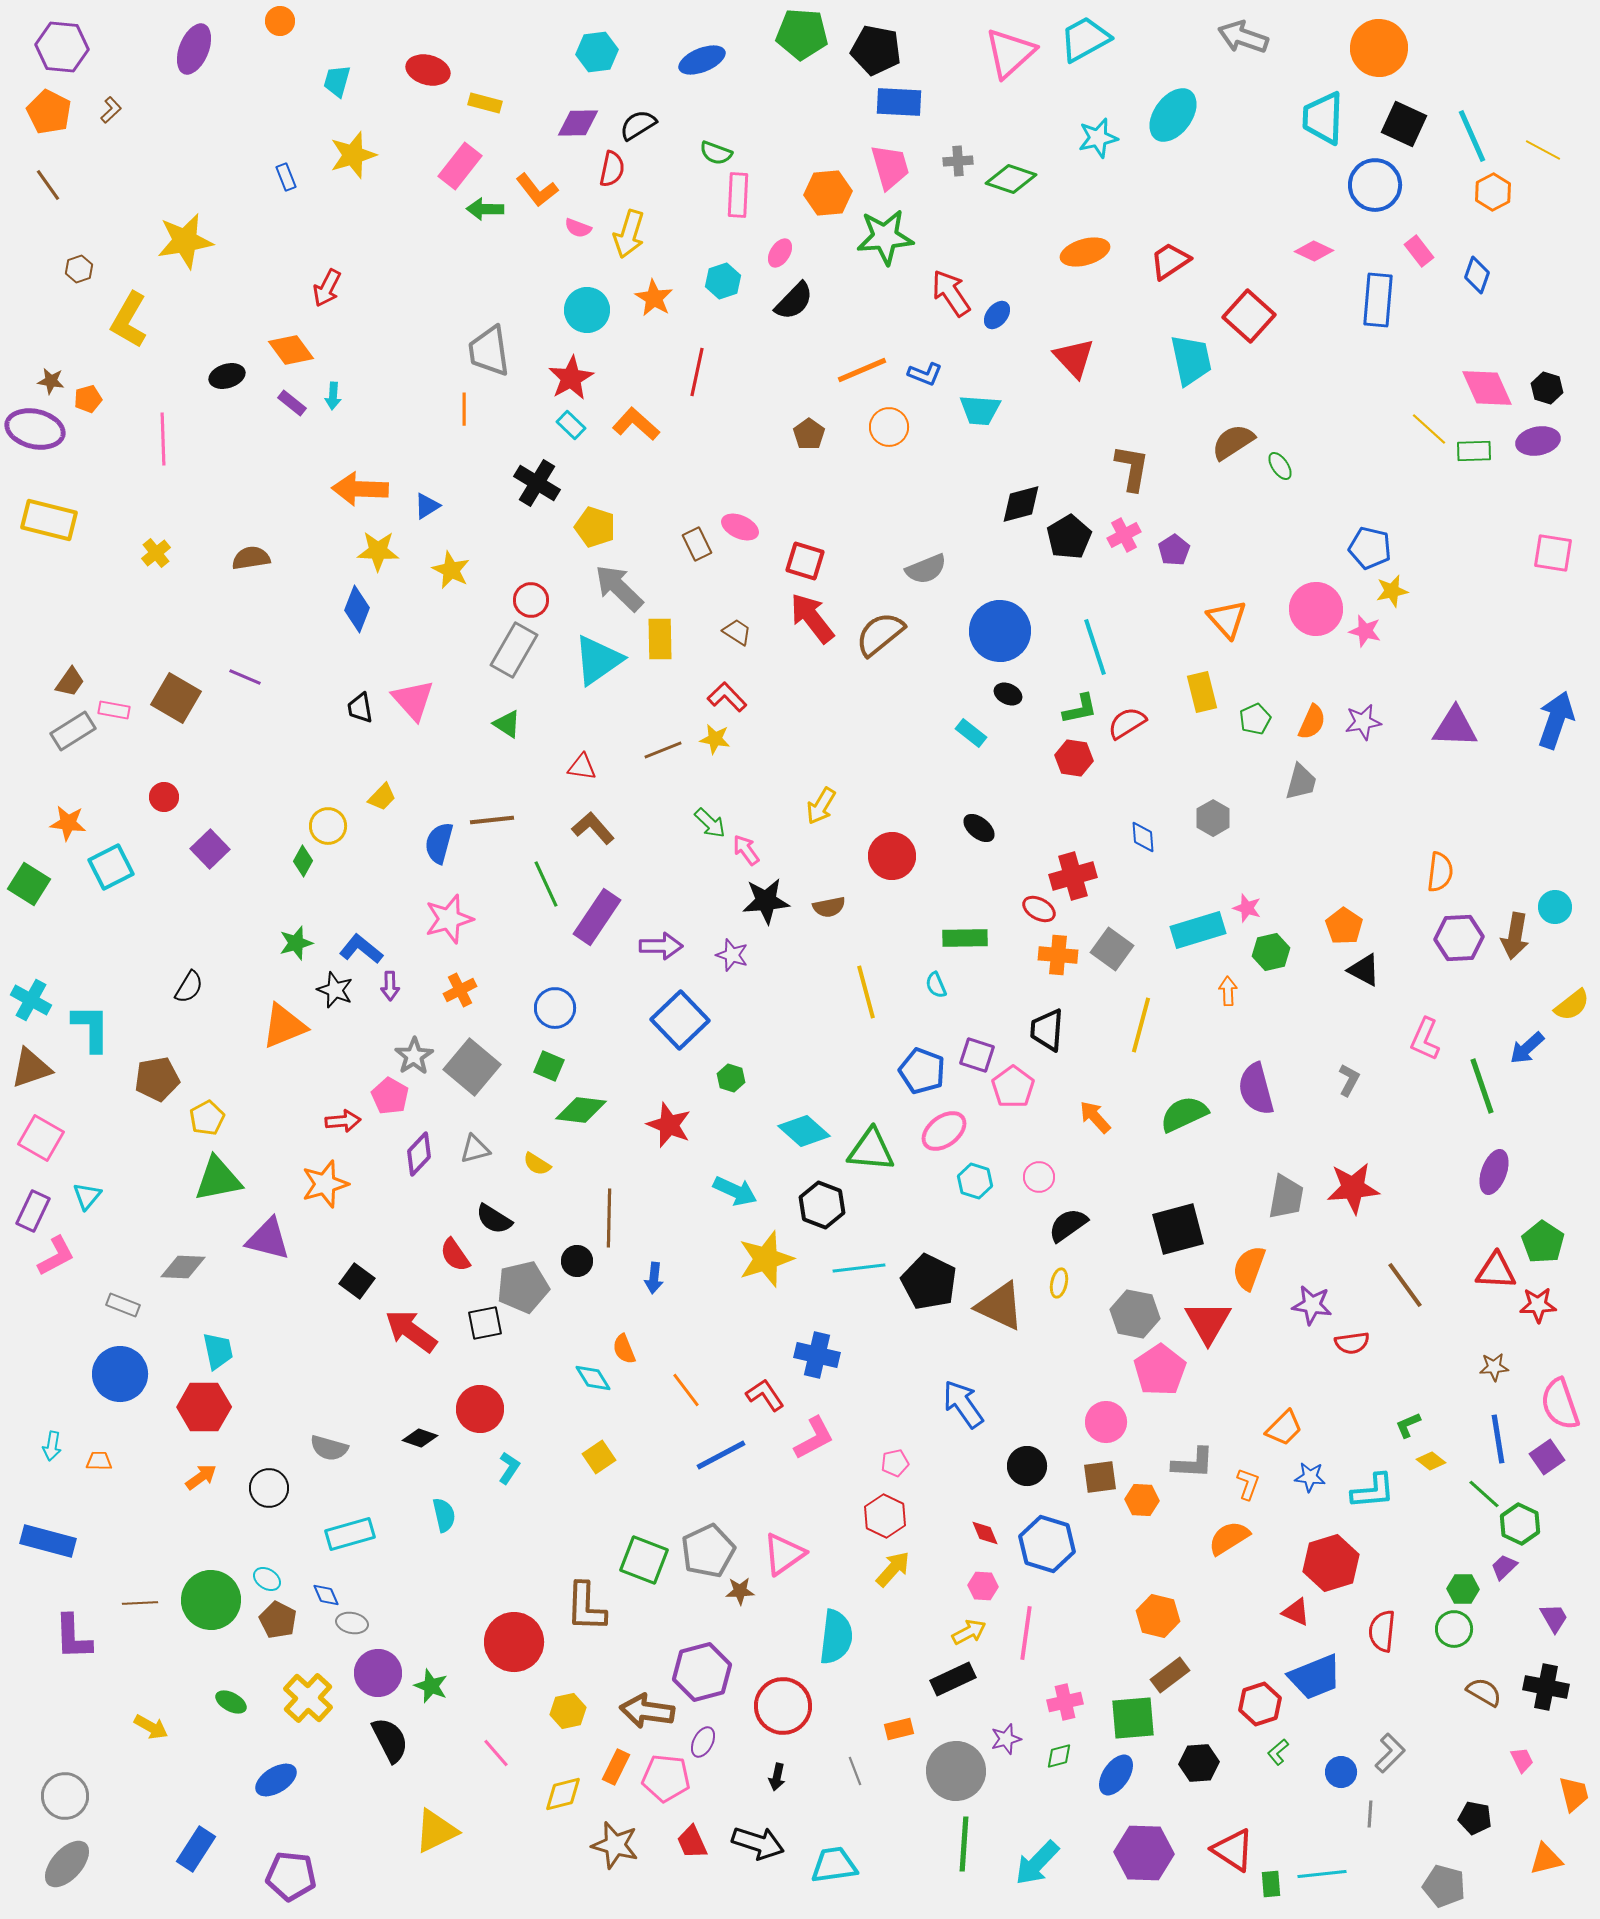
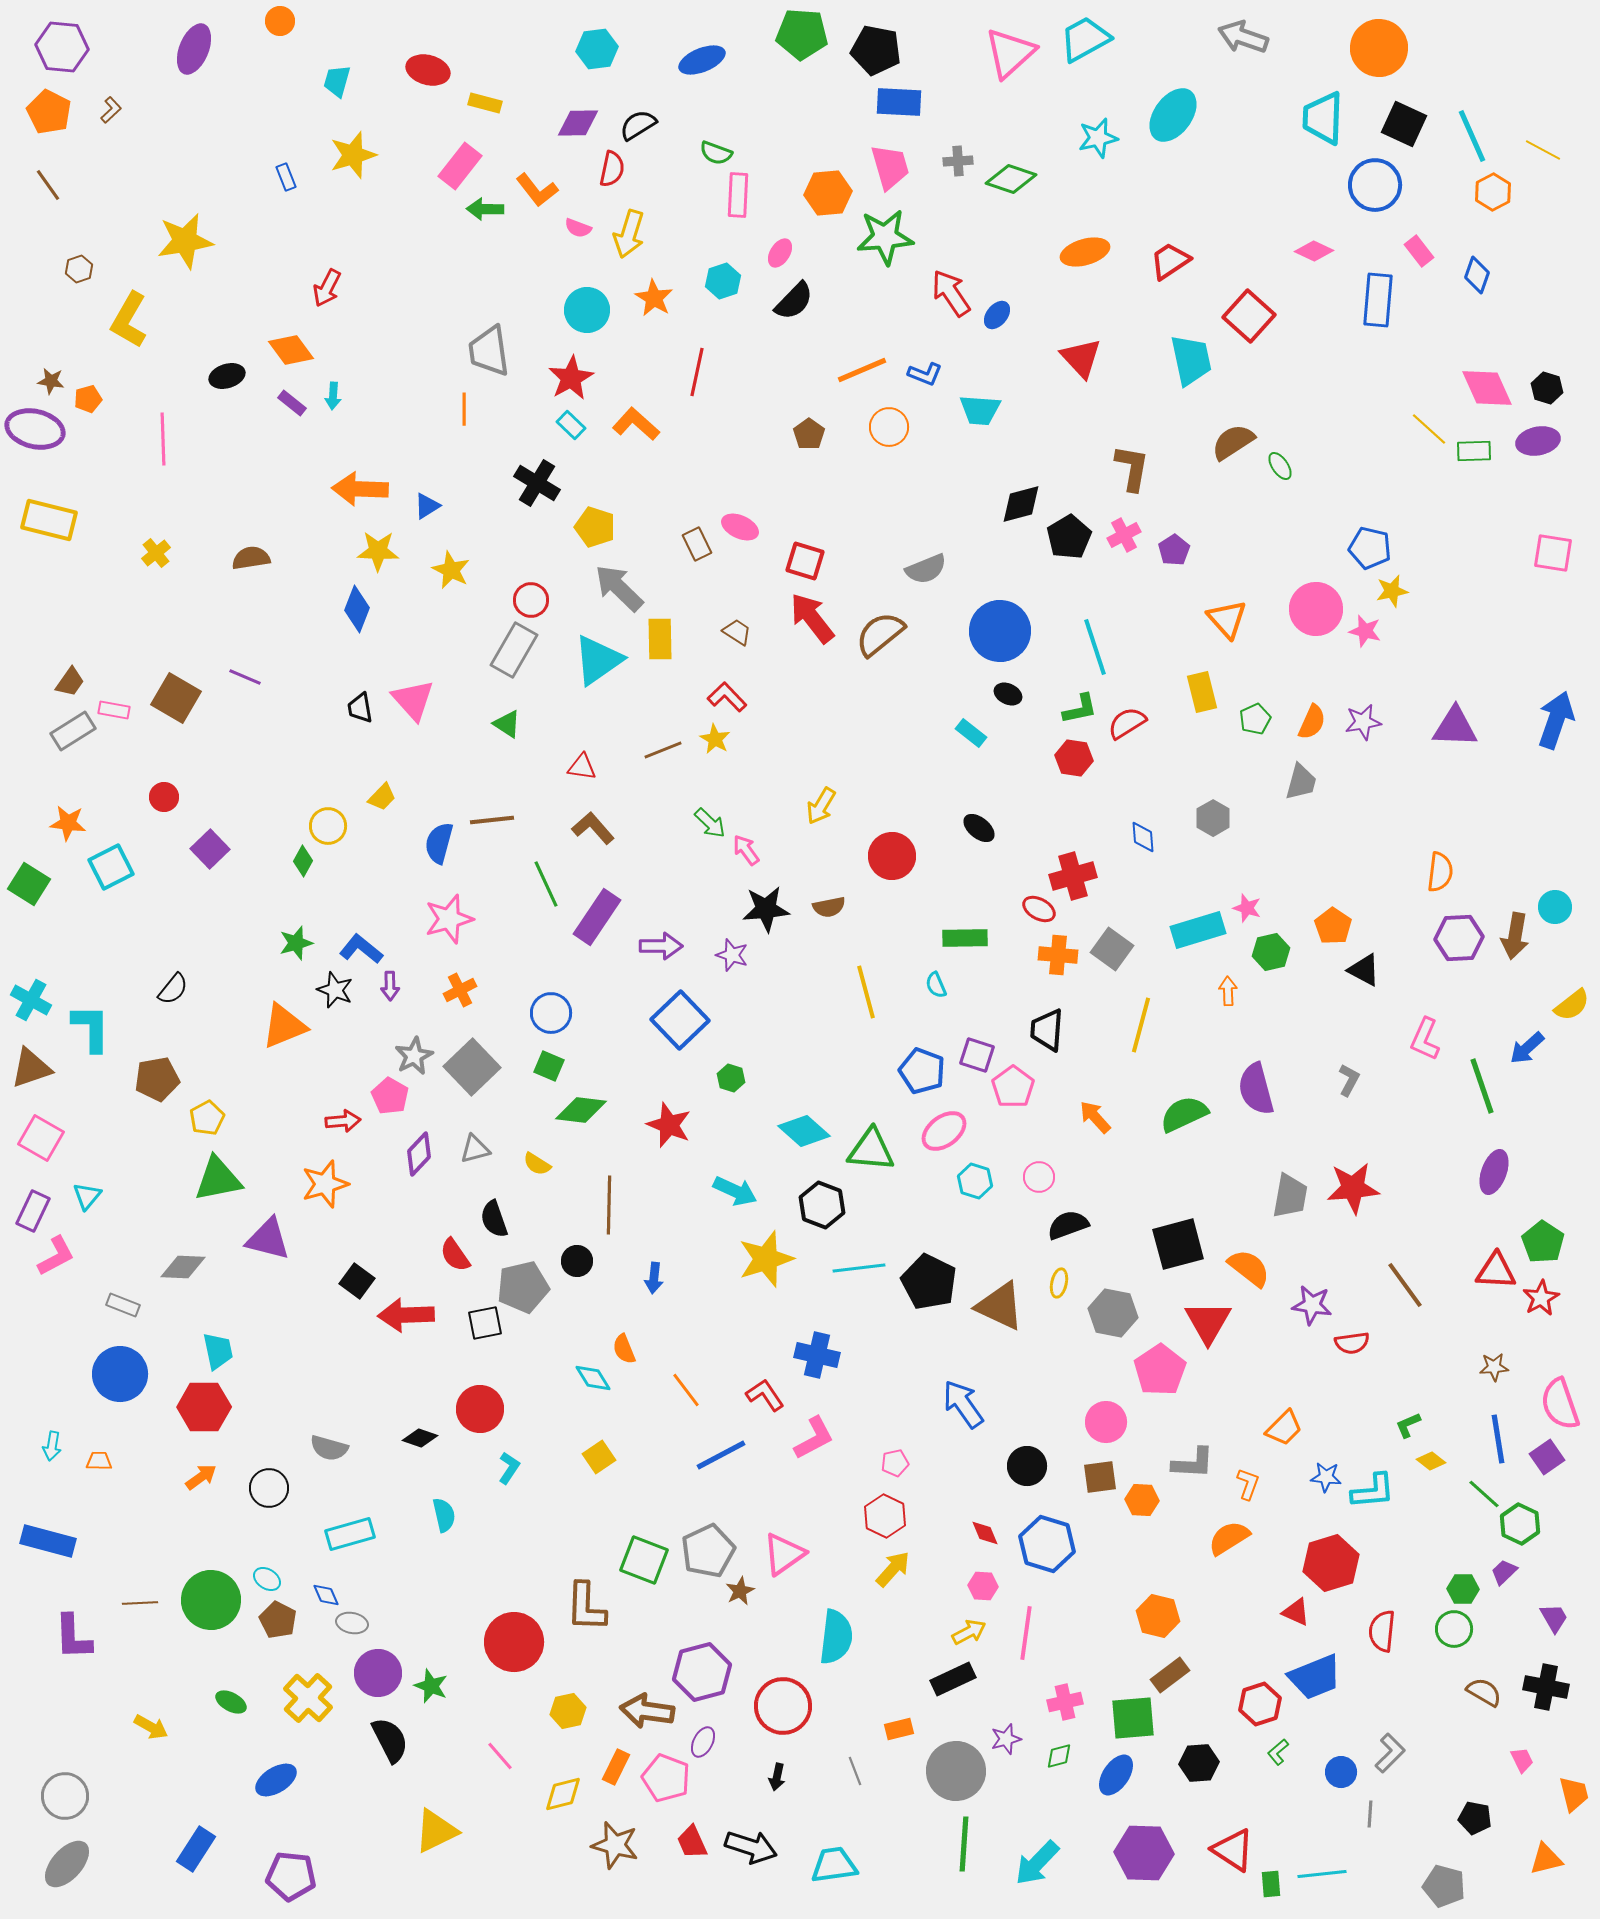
cyan hexagon at (597, 52): moved 3 px up
red triangle at (1074, 358): moved 7 px right
yellow star at (715, 739): rotated 20 degrees clockwise
black star at (766, 901): moved 8 px down
orange pentagon at (1344, 926): moved 11 px left
black semicircle at (189, 987): moved 16 px left, 2 px down; rotated 8 degrees clockwise
blue circle at (555, 1008): moved 4 px left, 5 px down
gray star at (414, 1056): rotated 6 degrees clockwise
gray square at (472, 1067): rotated 6 degrees clockwise
gray trapezoid at (1286, 1197): moved 4 px right, 1 px up
brown line at (609, 1218): moved 13 px up
black semicircle at (494, 1219): rotated 39 degrees clockwise
black semicircle at (1068, 1225): rotated 15 degrees clockwise
black square at (1178, 1229): moved 15 px down
orange semicircle at (1249, 1268): rotated 108 degrees clockwise
red star at (1538, 1305): moved 3 px right, 7 px up; rotated 27 degrees counterclockwise
gray hexagon at (1135, 1314): moved 22 px left, 1 px up
red arrow at (411, 1331): moved 5 px left, 16 px up; rotated 38 degrees counterclockwise
blue star at (1310, 1477): moved 16 px right
purple trapezoid at (1504, 1567): moved 5 px down
brown star at (740, 1591): rotated 24 degrees counterclockwise
pink line at (496, 1753): moved 4 px right, 3 px down
pink pentagon at (666, 1778): rotated 15 degrees clockwise
black arrow at (758, 1843): moved 7 px left, 4 px down
